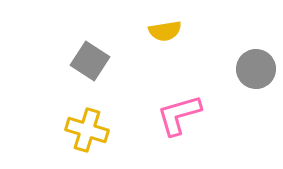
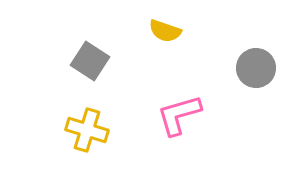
yellow semicircle: rotated 28 degrees clockwise
gray circle: moved 1 px up
